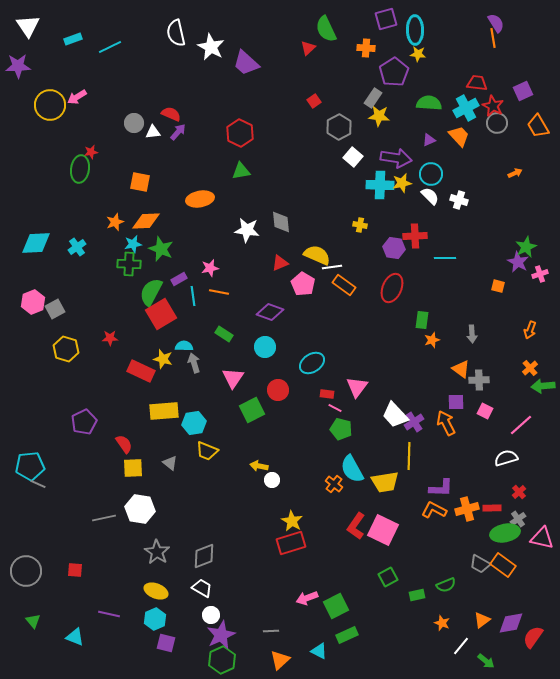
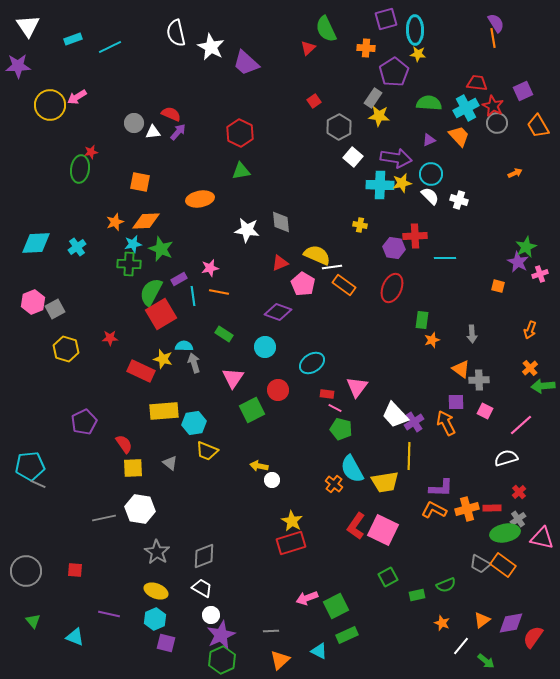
purple diamond at (270, 312): moved 8 px right
